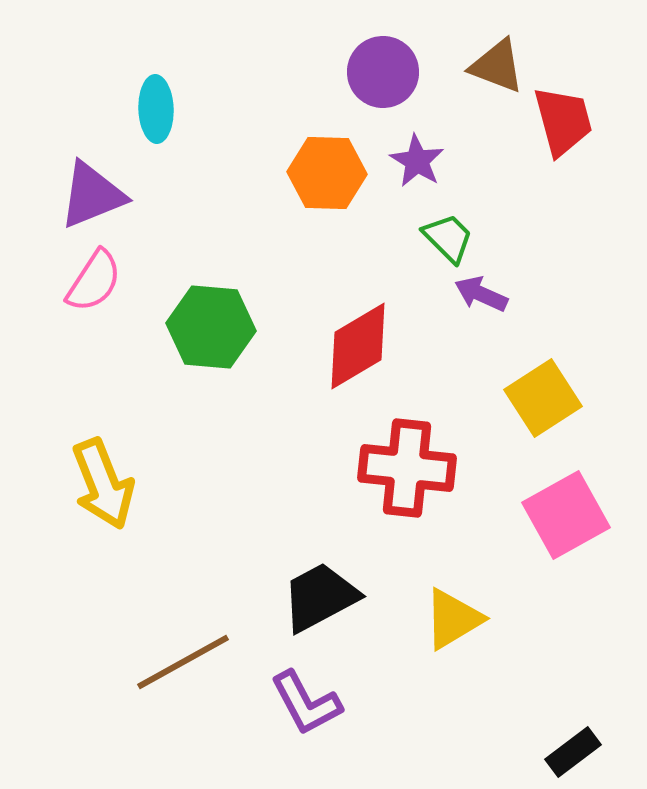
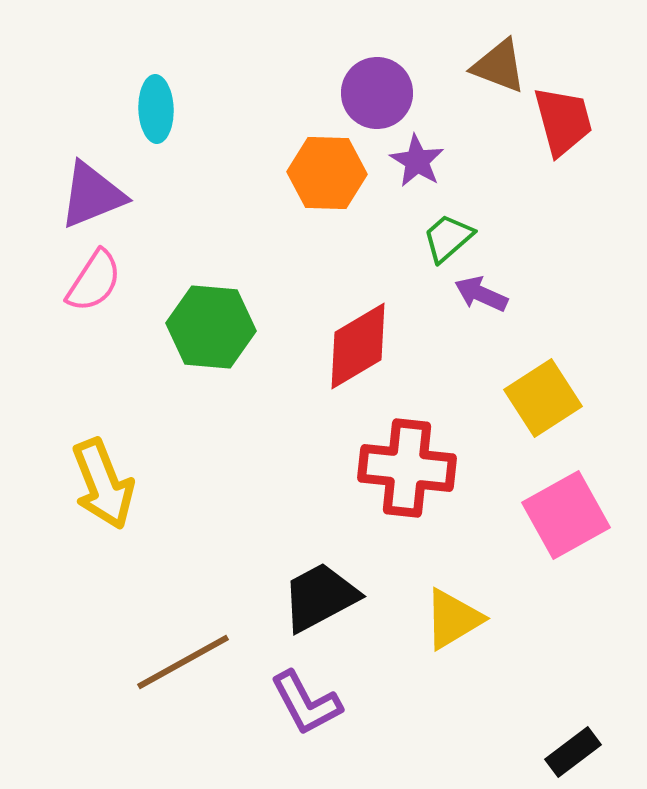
brown triangle: moved 2 px right
purple circle: moved 6 px left, 21 px down
green trapezoid: rotated 86 degrees counterclockwise
